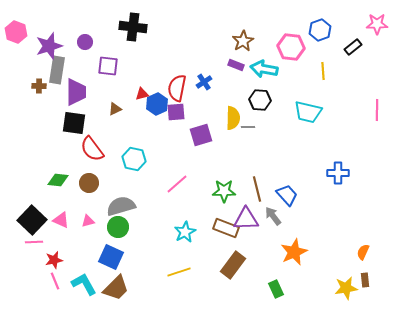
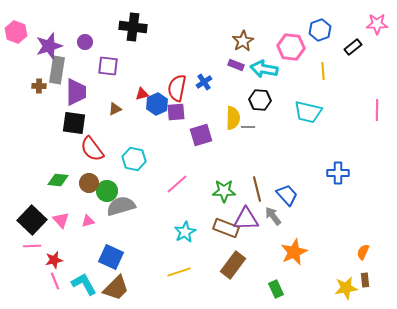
pink triangle at (61, 220): rotated 24 degrees clockwise
green circle at (118, 227): moved 11 px left, 36 px up
pink line at (34, 242): moved 2 px left, 4 px down
